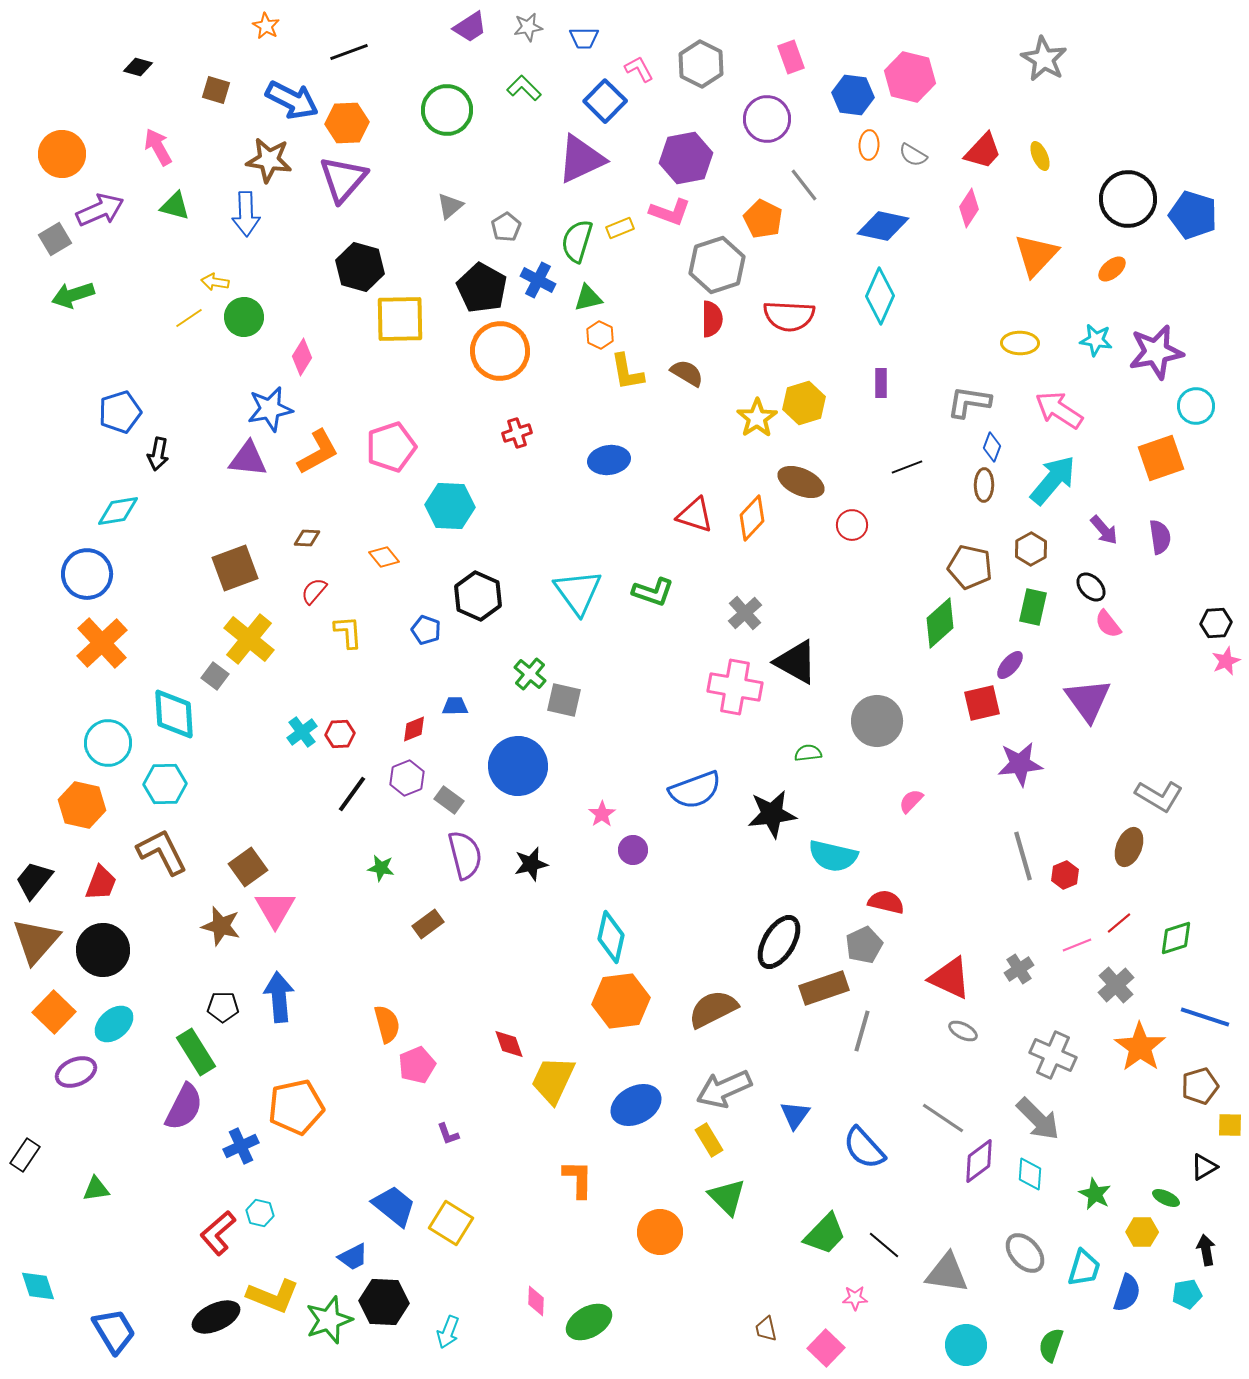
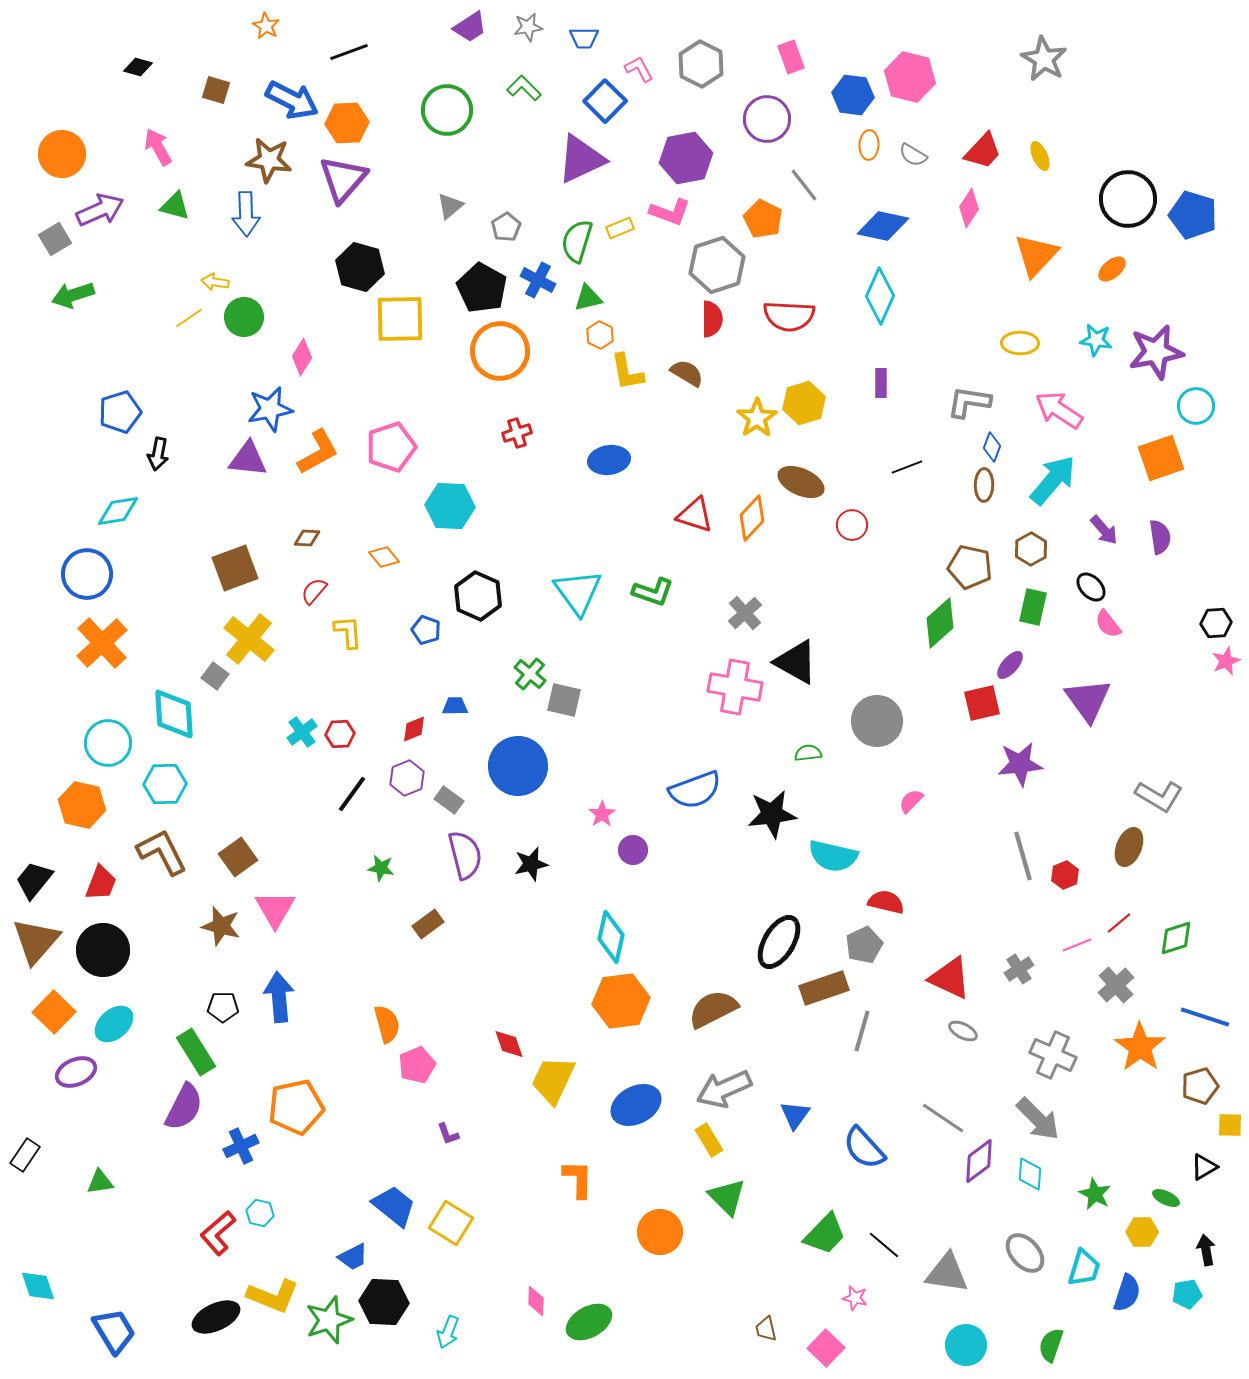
brown square at (248, 867): moved 10 px left, 10 px up
green triangle at (96, 1189): moved 4 px right, 7 px up
pink star at (855, 1298): rotated 15 degrees clockwise
